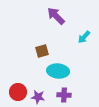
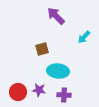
brown square: moved 2 px up
purple star: moved 1 px right, 7 px up
